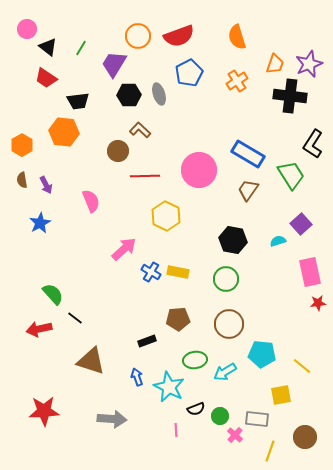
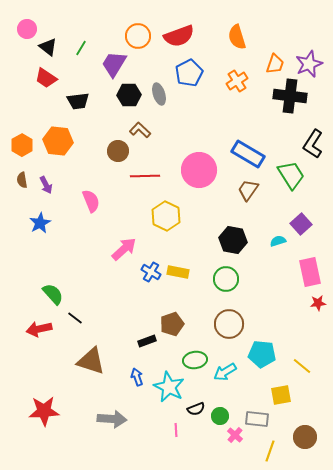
orange hexagon at (64, 132): moved 6 px left, 9 px down
brown pentagon at (178, 319): moved 6 px left, 5 px down; rotated 15 degrees counterclockwise
